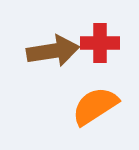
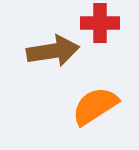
red cross: moved 20 px up
